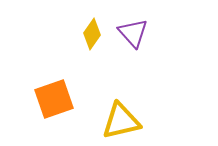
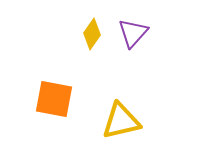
purple triangle: rotated 24 degrees clockwise
orange square: rotated 30 degrees clockwise
